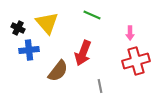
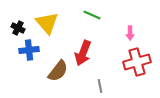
red cross: moved 1 px right, 1 px down
